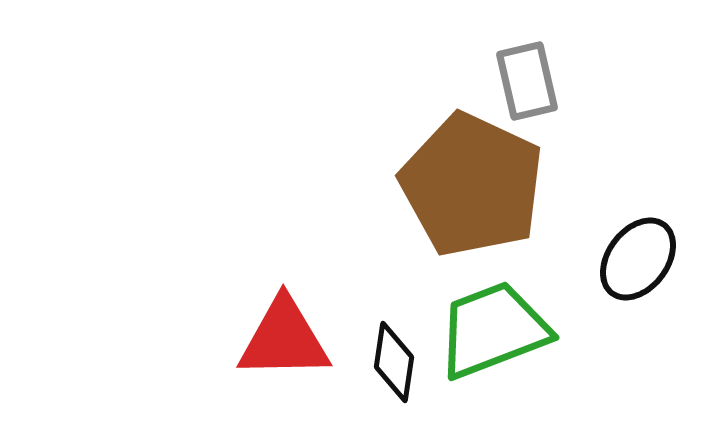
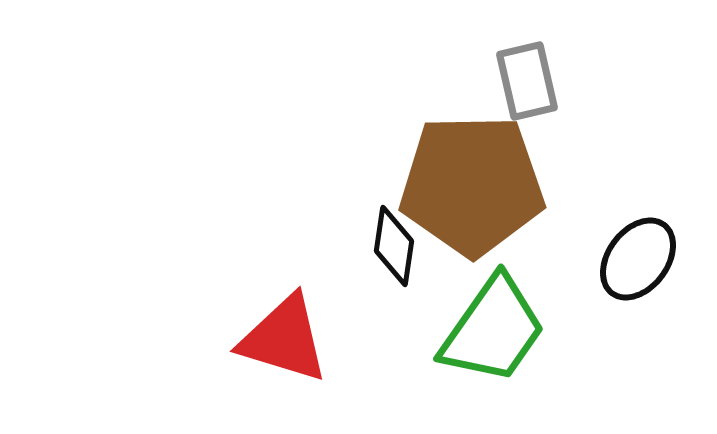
brown pentagon: rotated 26 degrees counterclockwise
green trapezoid: rotated 146 degrees clockwise
red triangle: rotated 18 degrees clockwise
black diamond: moved 116 px up
